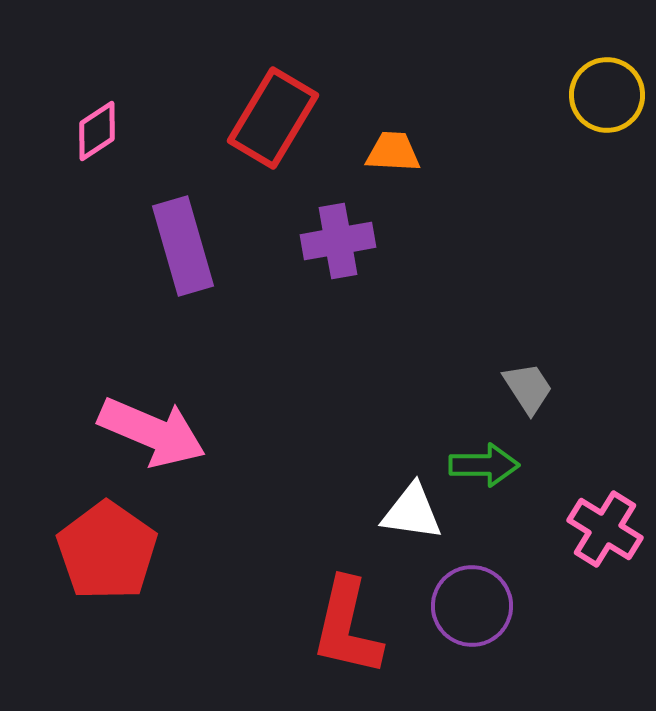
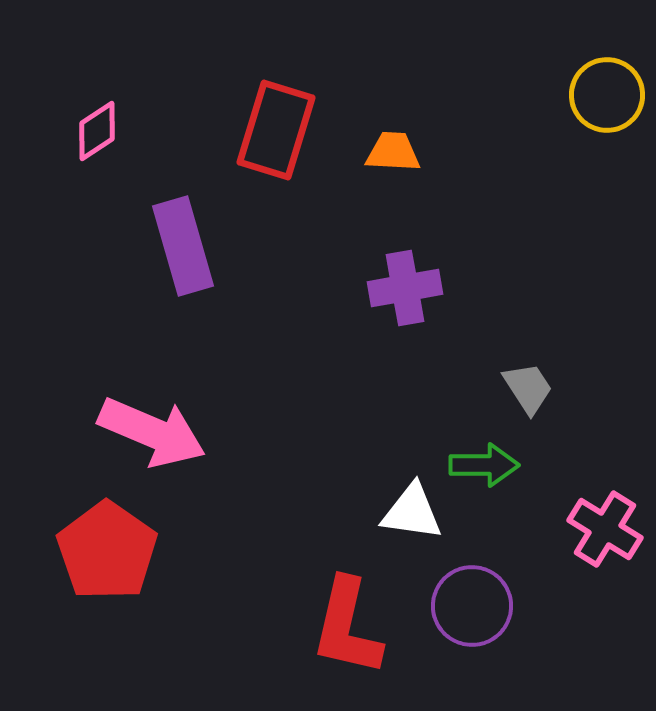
red rectangle: moved 3 px right, 12 px down; rotated 14 degrees counterclockwise
purple cross: moved 67 px right, 47 px down
